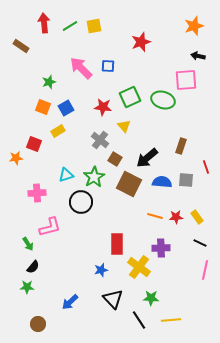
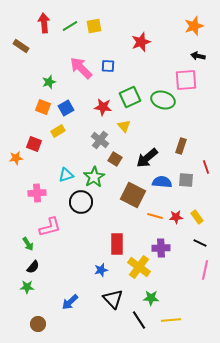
brown square at (129, 184): moved 4 px right, 11 px down
